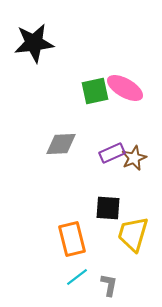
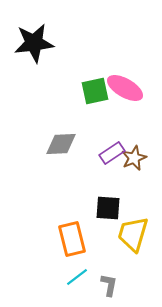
purple rectangle: rotated 10 degrees counterclockwise
